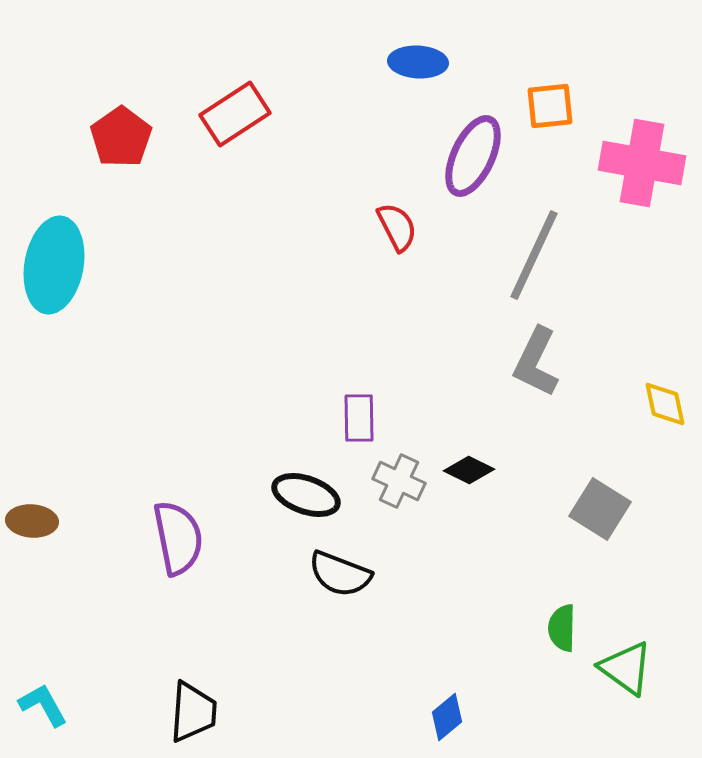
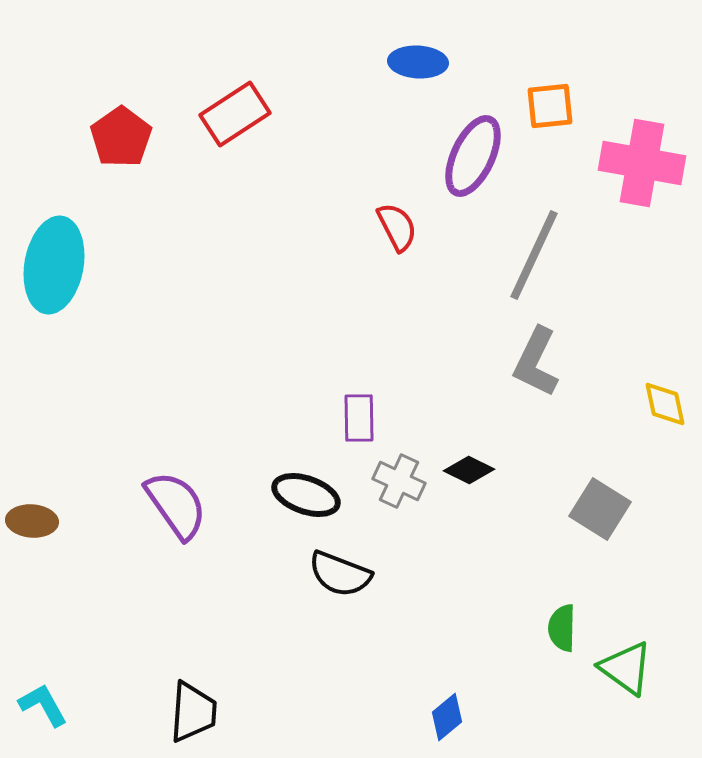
purple semicircle: moved 2 px left, 33 px up; rotated 24 degrees counterclockwise
